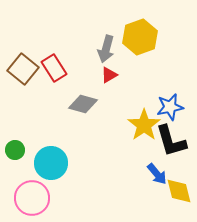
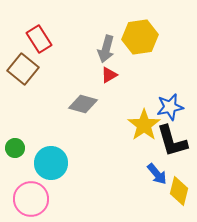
yellow hexagon: rotated 12 degrees clockwise
red rectangle: moved 15 px left, 29 px up
black L-shape: moved 1 px right
green circle: moved 2 px up
yellow diamond: rotated 28 degrees clockwise
pink circle: moved 1 px left, 1 px down
